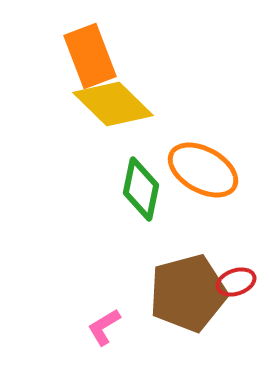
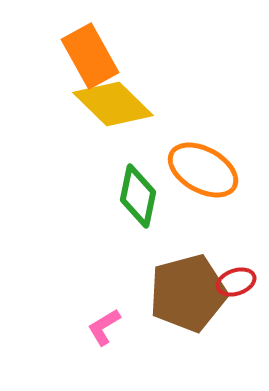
orange rectangle: rotated 8 degrees counterclockwise
green diamond: moved 3 px left, 7 px down
